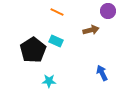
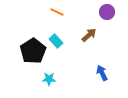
purple circle: moved 1 px left, 1 px down
brown arrow: moved 2 px left, 5 px down; rotated 28 degrees counterclockwise
cyan rectangle: rotated 24 degrees clockwise
black pentagon: moved 1 px down
cyan star: moved 2 px up
